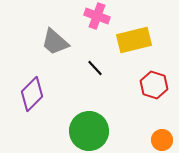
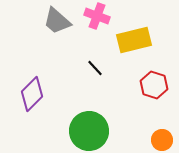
gray trapezoid: moved 2 px right, 21 px up
